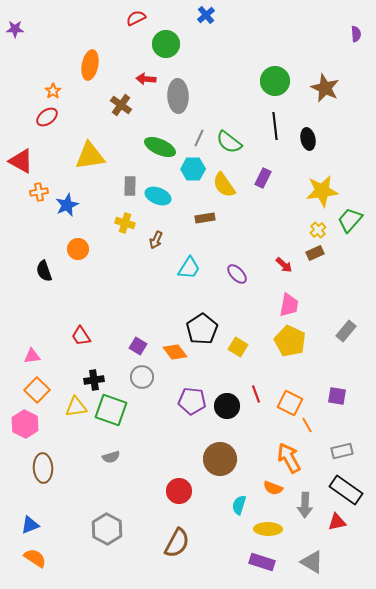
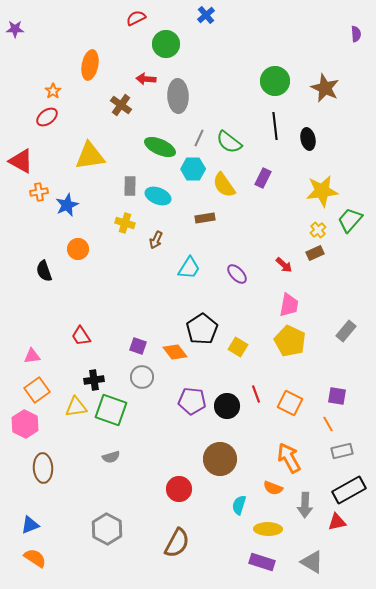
purple square at (138, 346): rotated 12 degrees counterclockwise
orange square at (37, 390): rotated 10 degrees clockwise
orange line at (307, 425): moved 21 px right, 1 px up
black rectangle at (346, 490): moved 3 px right; rotated 64 degrees counterclockwise
red circle at (179, 491): moved 2 px up
